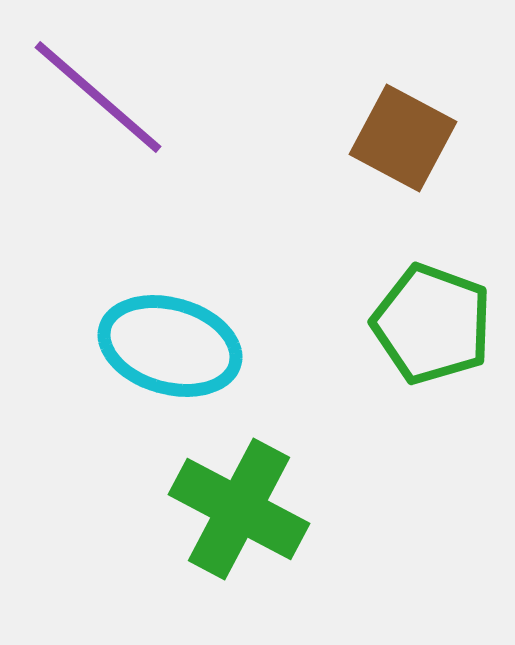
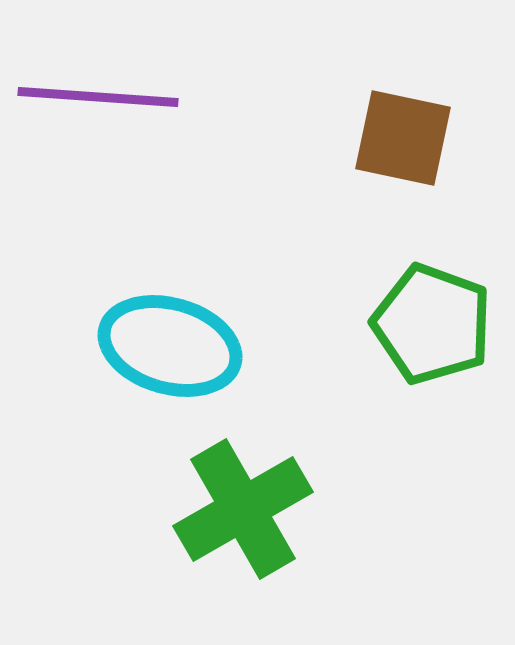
purple line: rotated 37 degrees counterclockwise
brown square: rotated 16 degrees counterclockwise
green cross: moved 4 px right; rotated 32 degrees clockwise
